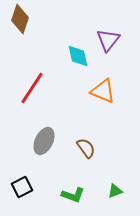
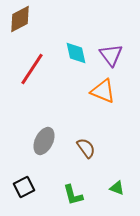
brown diamond: rotated 44 degrees clockwise
purple triangle: moved 3 px right, 15 px down; rotated 15 degrees counterclockwise
cyan diamond: moved 2 px left, 3 px up
red line: moved 19 px up
black square: moved 2 px right
green triangle: moved 2 px right, 3 px up; rotated 42 degrees clockwise
green L-shape: rotated 55 degrees clockwise
